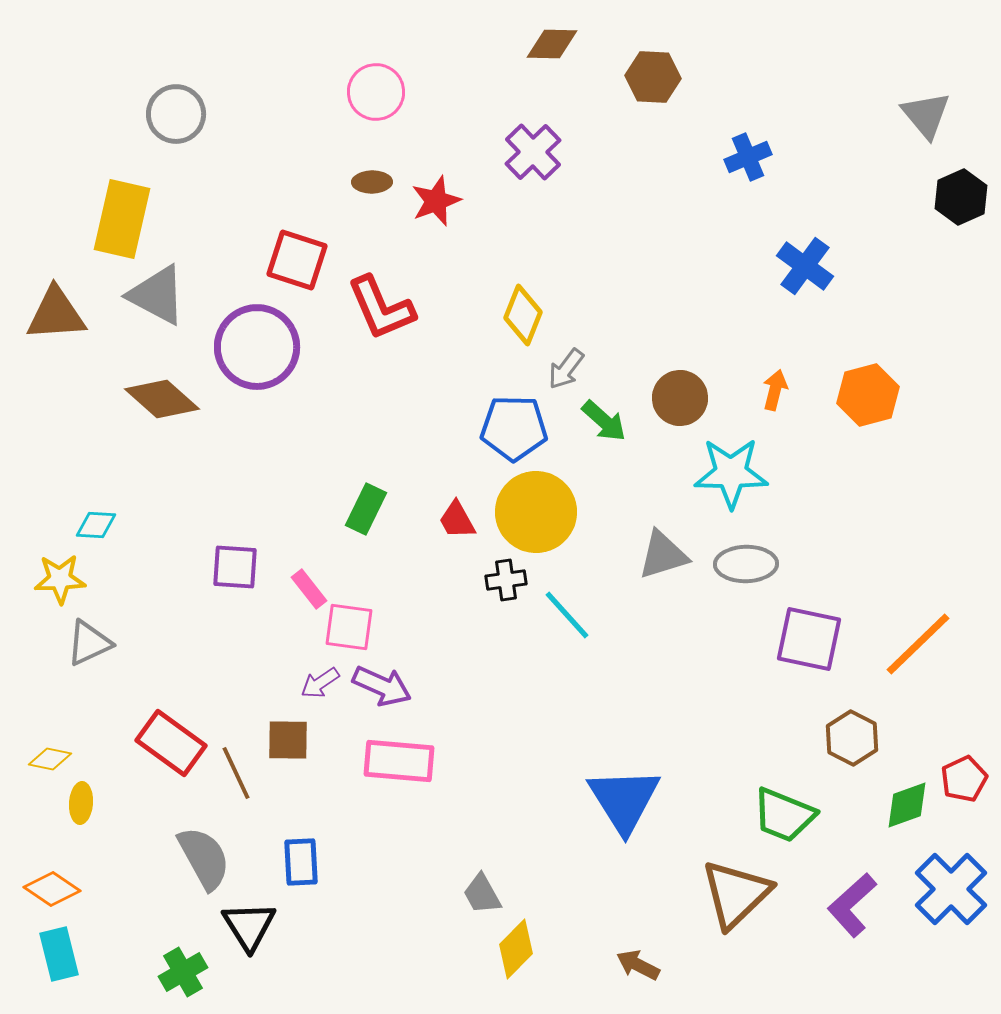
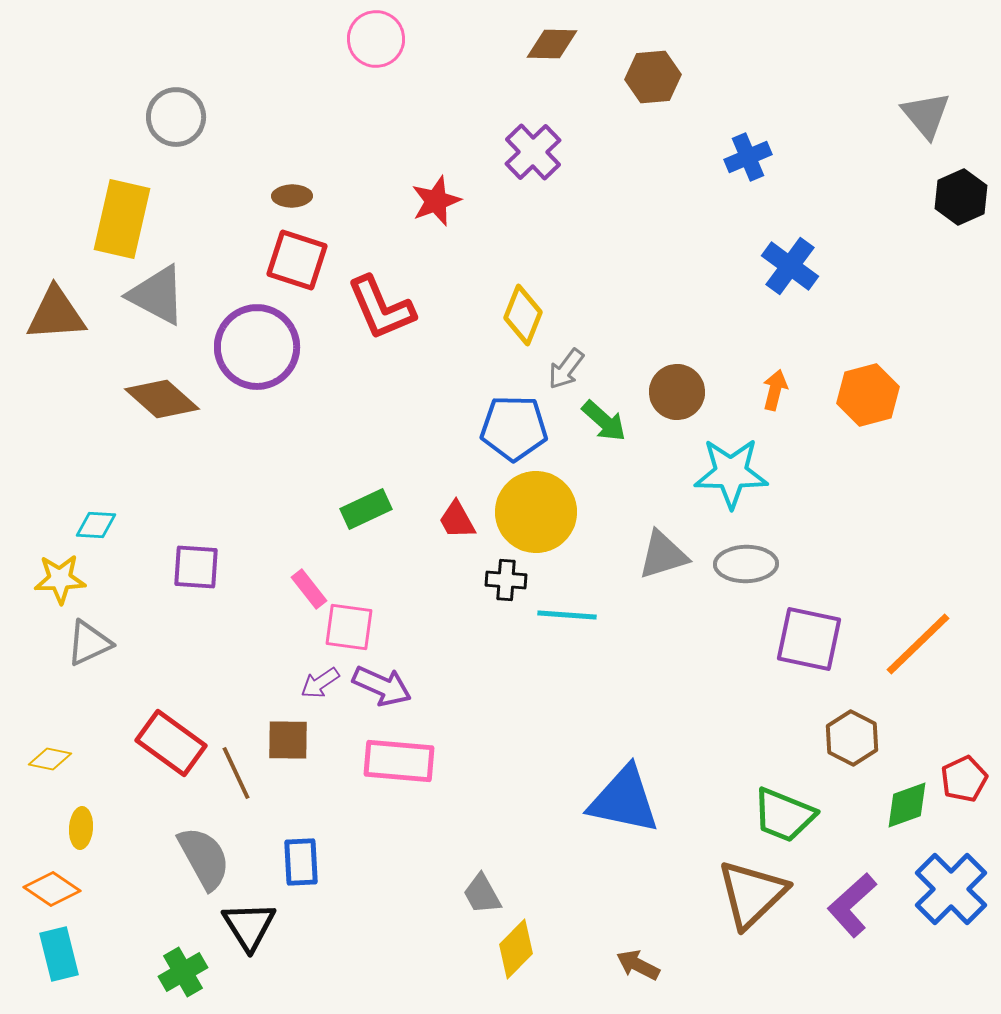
brown hexagon at (653, 77): rotated 8 degrees counterclockwise
pink circle at (376, 92): moved 53 px up
gray circle at (176, 114): moved 3 px down
brown ellipse at (372, 182): moved 80 px left, 14 px down
blue cross at (805, 266): moved 15 px left
brown circle at (680, 398): moved 3 px left, 6 px up
green rectangle at (366, 509): rotated 39 degrees clockwise
purple square at (235, 567): moved 39 px left
black cross at (506, 580): rotated 12 degrees clockwise
cyan line at (567, 615): rotated 44 degrees counterclockwise
blue triangle at (624, 800): rotated 46 degrees counterclockwise
yellow ellipse at (81, 803): moved 25 px down
brown triangle at (736, 894): moved 16 px right
